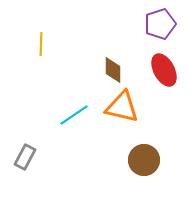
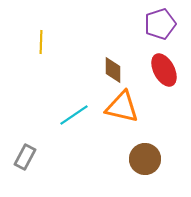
yellow line: moved 2 px up
brown circle: moved 1 px right, 1 px up
